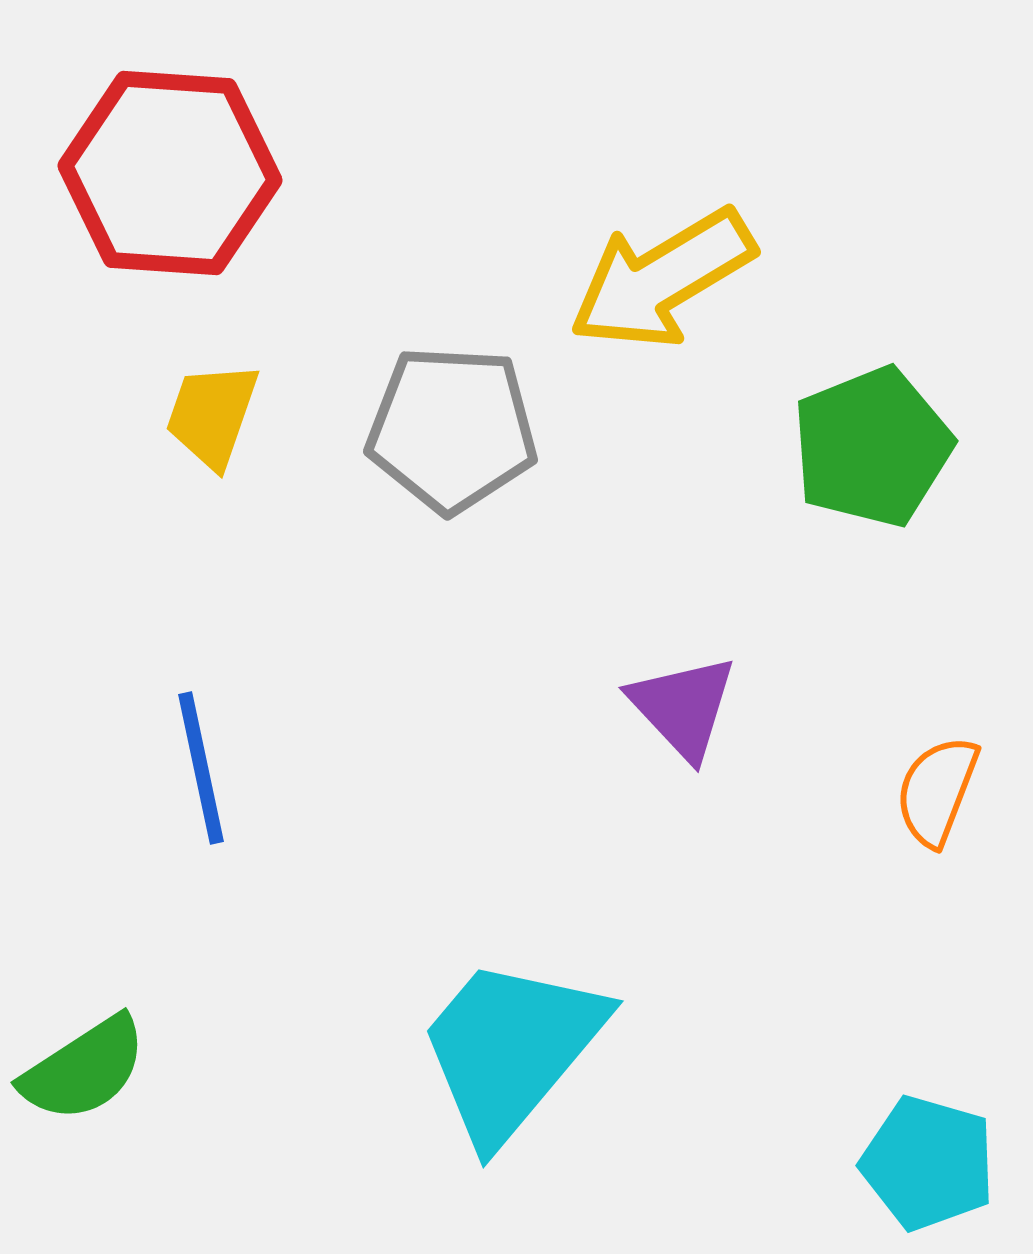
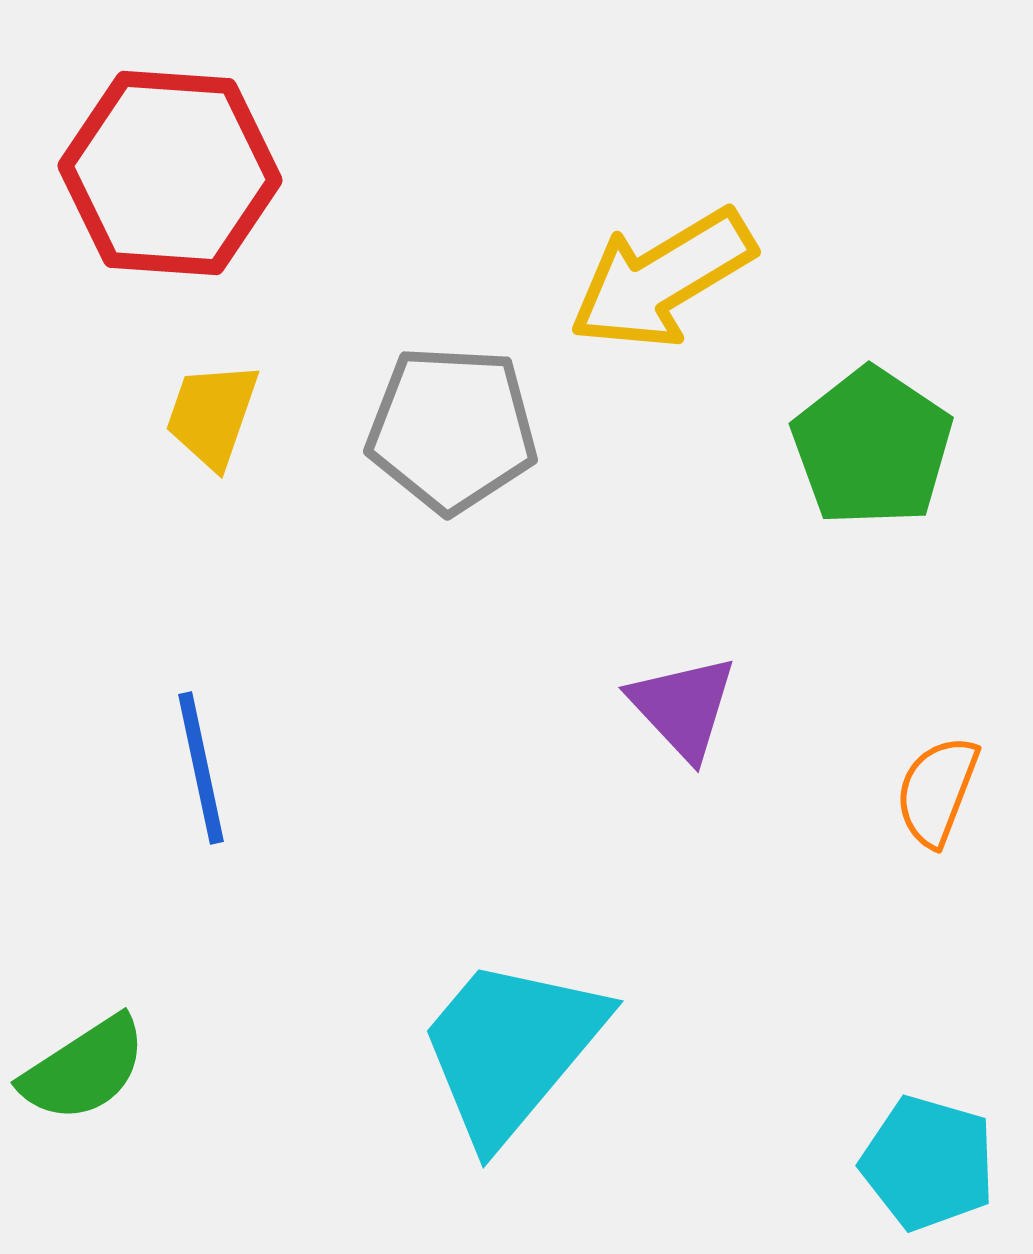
green pentagon: rotated 16 degrees counterclockwise
